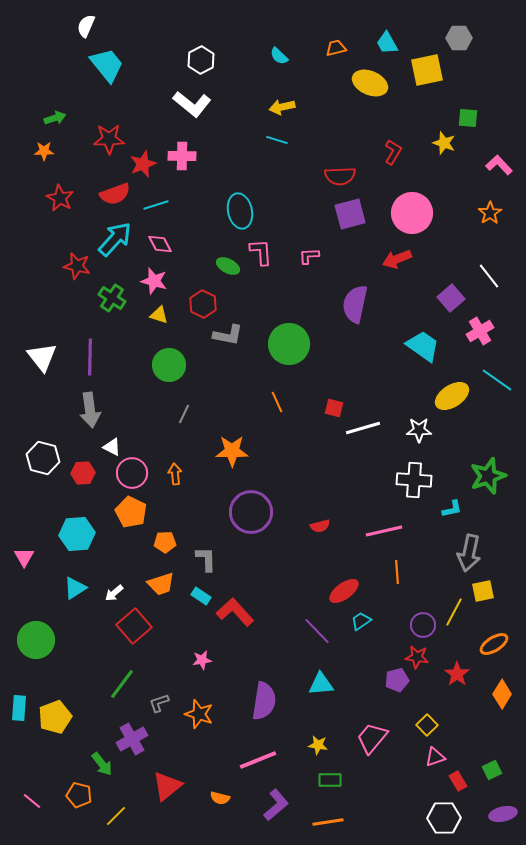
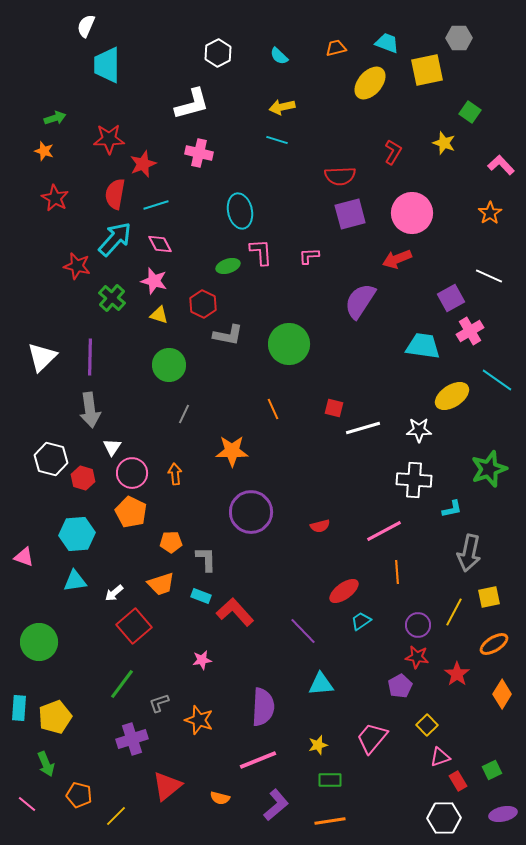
cyan trapezoid at (387, 43): rotated 140 degrees clockwise
white hexagon at (201, 60): moved 17 px right, 7 px up
cyan trapezoid at (107, 65): rotated 141 degrees counterclockwise
yellow ellipse at (370, 83): rotated 72 degrees counterclockwise
white L-shape at (192, 104): rotated 54 degrees counterclockwise
green square at (468, 118): moved 2 px right, 6 px up; rotated 30 degrees clockwise
orange star at (44, 151): rotated 18 degrees clockwise
pink cross at (182, 156): moved 17 px right, 3 px up; rotated 12 degrees clockwise
pink L-shape at (499, 165): moved 2 px right
red semicircle at (115, 194): rotated 120 degrees clockwise
red star at (60, 198): moved 5 px left
green ellipse at (228, 266): rotated 45 degrees counterclockwise
white line at (489, 276): rotated 28 degrees counterclockwise
green cross at (112, 298): rotated 8 degrees clockwise
purple square at (451, 298): rotated 12 degrees clockwise
purple semicircle at (355, 304): moved 5 px right, 3 px up; rotated 21 degrees clockwise
pink cross at (480, 331): moved 10 px left
cyan trapezoid at (423, 346): rotated 27 degrees counterclockwise
white triangle at (42, 357): rotated 24 degrees clockwise
orange line at (277, 402): moved 4 px left, 7 px down
white triangle at (112, 447): rotated 36 degrees clockwise
white hexagon at (43, 458): moved 8 px right, 1 px down
red hexagon at (83, 473): moved 5 px down; rotated 20 degrees clockwise
green star at (488, 476): moved 1 px right, 7 px up
pink line at (384, 531): rotated 15 degrees counterclockwise
orange pentagon at (165, 542): moved 6 px right
pink triangle at (24, 557): rotated 40 degrees counterclockwise
cyan triangle at (75, 588): moved 7 px up; rotated 25 degrees clockwise
yellow square at (483, 591): moved 6 px right, 6 px down
cyan rectangle at (201, 596): rotated 12 degrees counterclockwise
purple circle at (423, 625): moved 5 px left
purple line at (317, 631): moved 14 px left
green circle at (36, 640): moved 3 px right, 2 px down
purple pentagon at (397, 680): moved 3 px right, 6 px down; rotated 15 degrees counterclockwise
purple semicircle at (264, 701): moved 1 px left, 6 px down; rotated 6 degrees counterclockwise
orange star at (199, 714): moved 6 px down
purple cross at (132, 739): rotated 12 degrees clockwise
yellow star at (318, 745): rotated 24 degrees counterclockwise
pink triangle at (435, 757): moved 5 px right
green arrow at (102, 764): moved 56 px left; rotated 15 degrees clockwise
pink line at (32, 801): moved 5 px left, 3 px down
orange line at (328, 822): moved 2 px right, 1 px up
